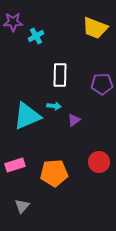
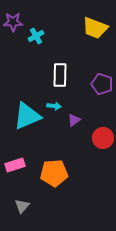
purple pentagon: rotated 20 degrees clockwise
red circle: moved 4 px right, 24 px up
